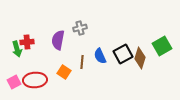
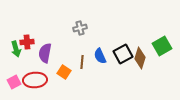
purple semicircle: moved 13 px left, 13 px down
green arrow: moved 1 px left
